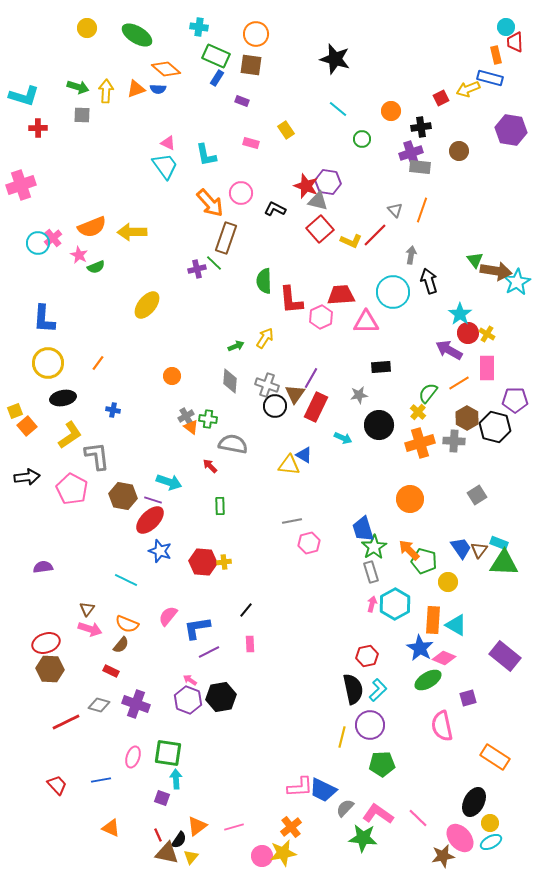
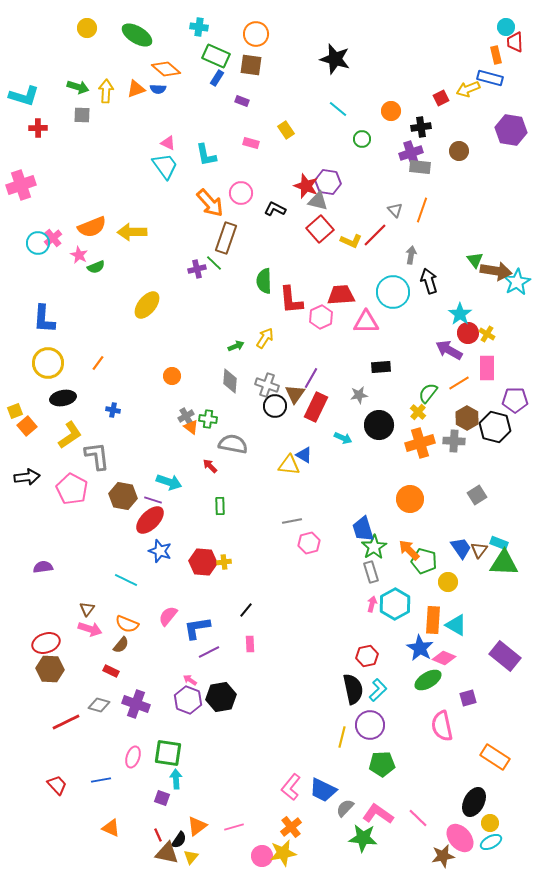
pink L-shape at (300, 787): moved 9 px left; rotated 132 degrees clockwise
